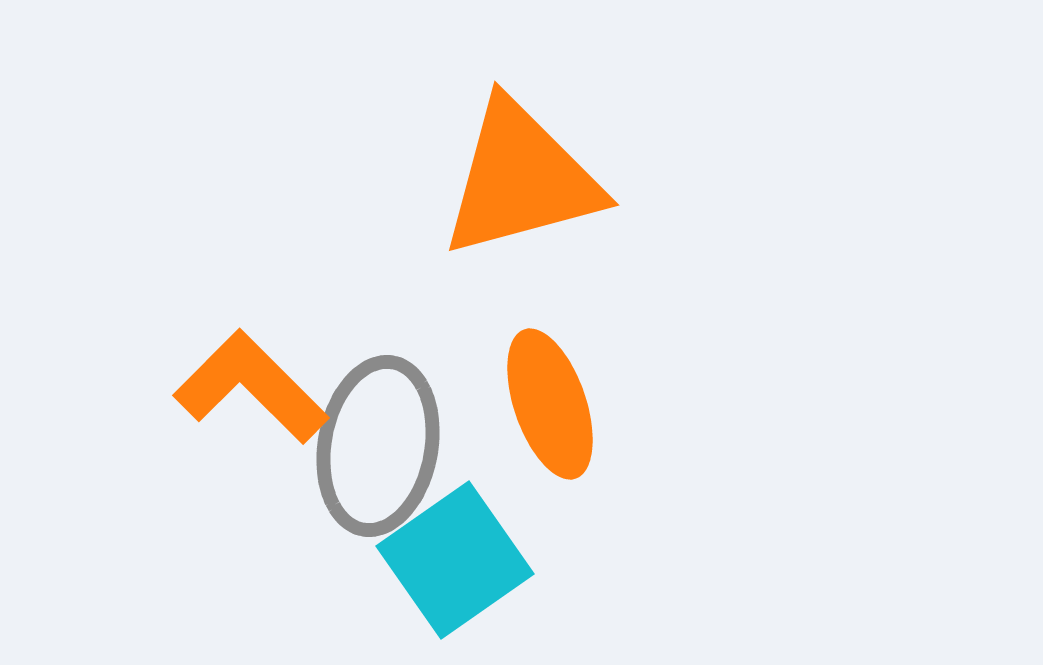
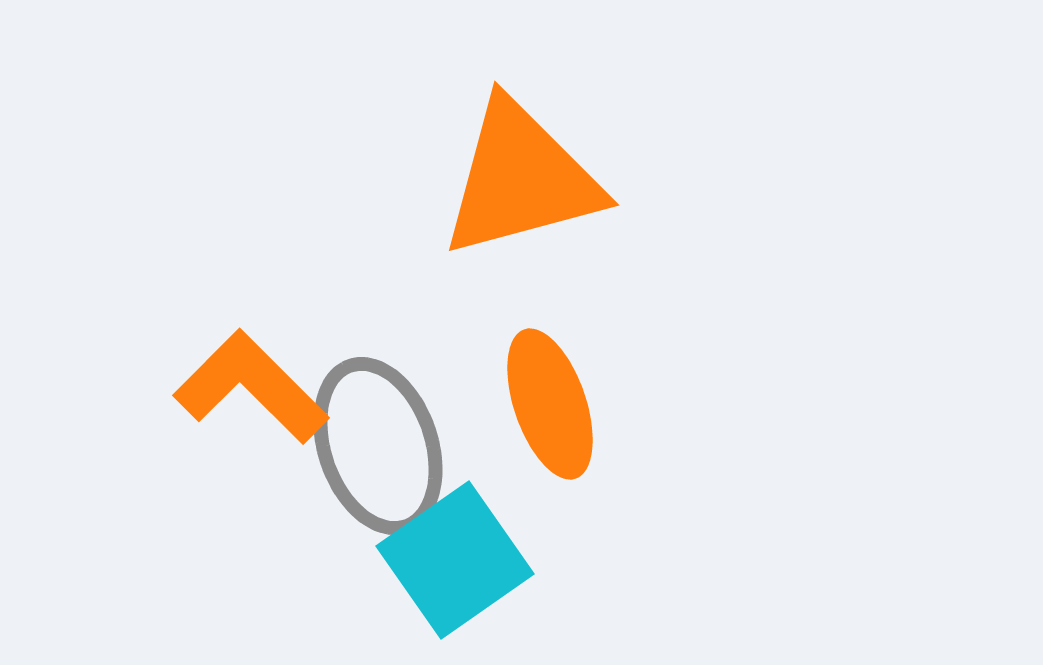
gray ellipse: rotated 29 degrees counterclockwise
